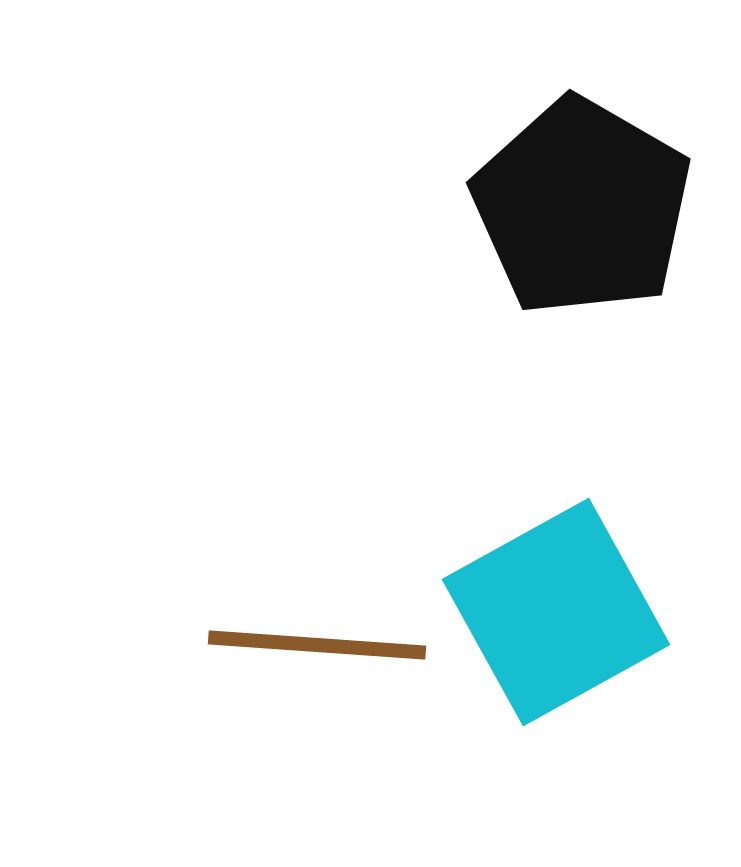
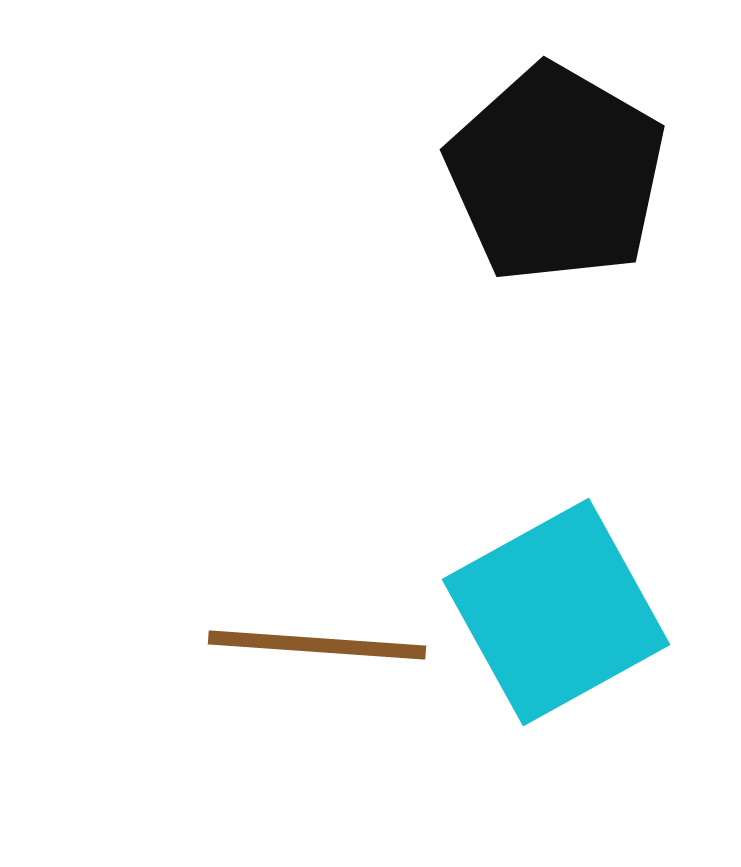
black pentagon: moved 26 px left, 33 px up
